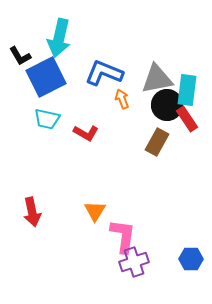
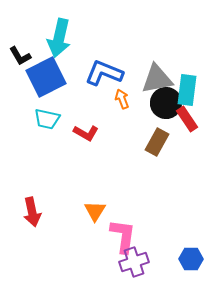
black circle: moved 1 px left, 2 px up
